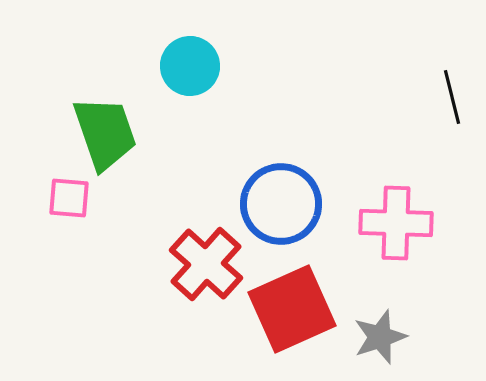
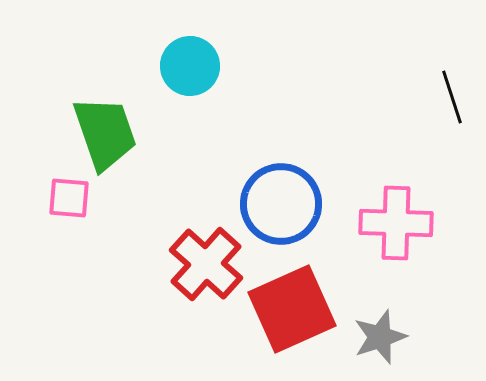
black line: rotated 4 degrees counterclockwise
